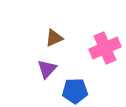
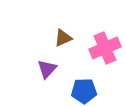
brown triangle: moved 9 px right
blue pentagon: moved 9 px right
